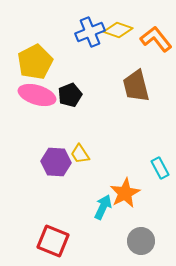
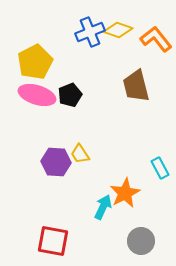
red square: rotated 12 degrees counterclockwise
